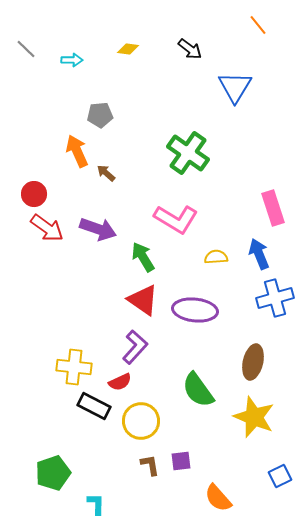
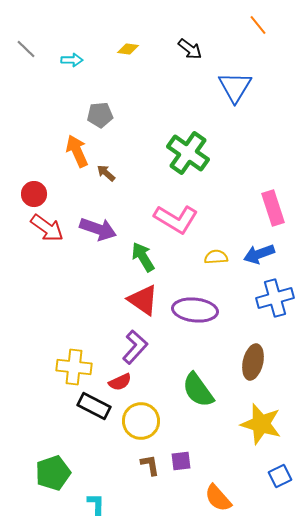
blue arrow: rotated 88 degrees counterclockwise
yellow star: moved 7 px right, 7 px down; rotated 6 degrees counterclockwise
